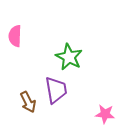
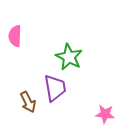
purple trapezoid: moved 1 px left, 2 px up
